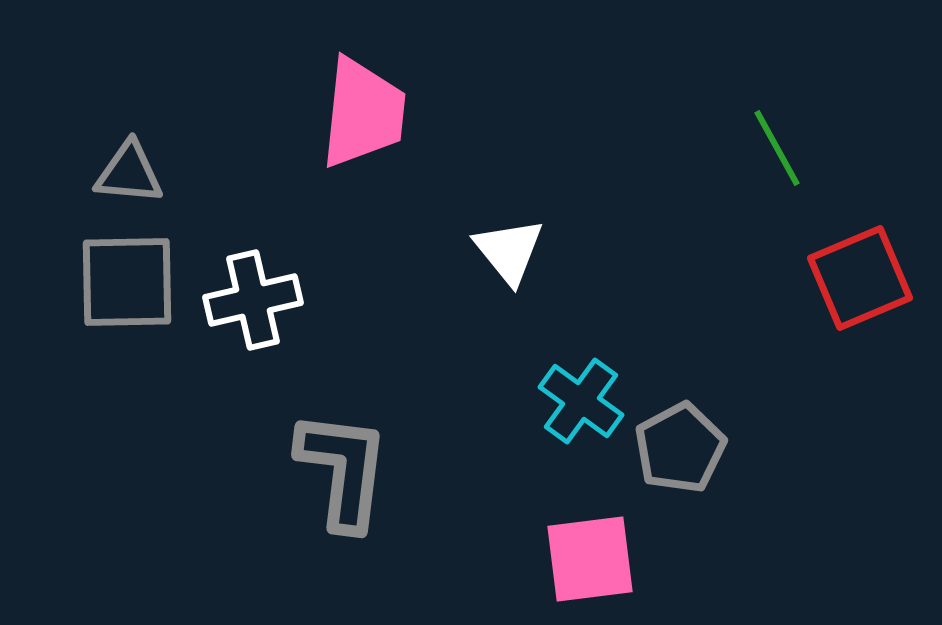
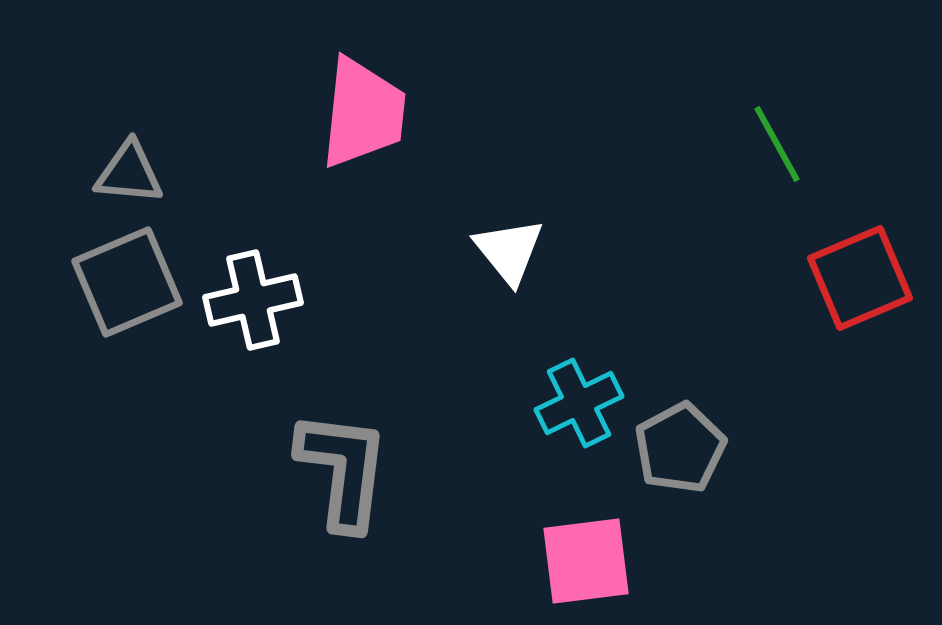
green line: moved 4 px up
gray square: rotated 22 degrees counterclockwise
cyan cross: moved 2 px left, 2 px down; rotated 28 degrees clockwise
pink square: moved 4 px left, 2 px down
